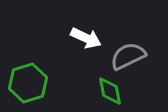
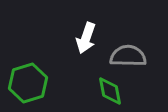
white arrow: rotated 84 degrees clockwise
gray semicircle: rotated 27 degrees clockwise
